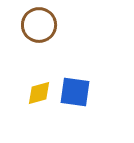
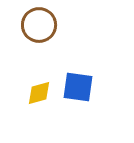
blue square: moved 3 px right, 5 px up
